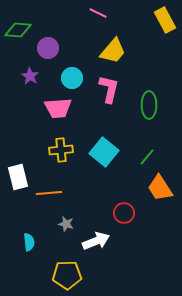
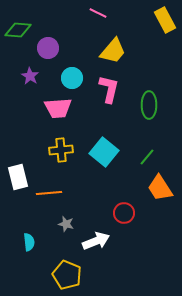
yellow pentagon: rotated 24 degrees clockwise
